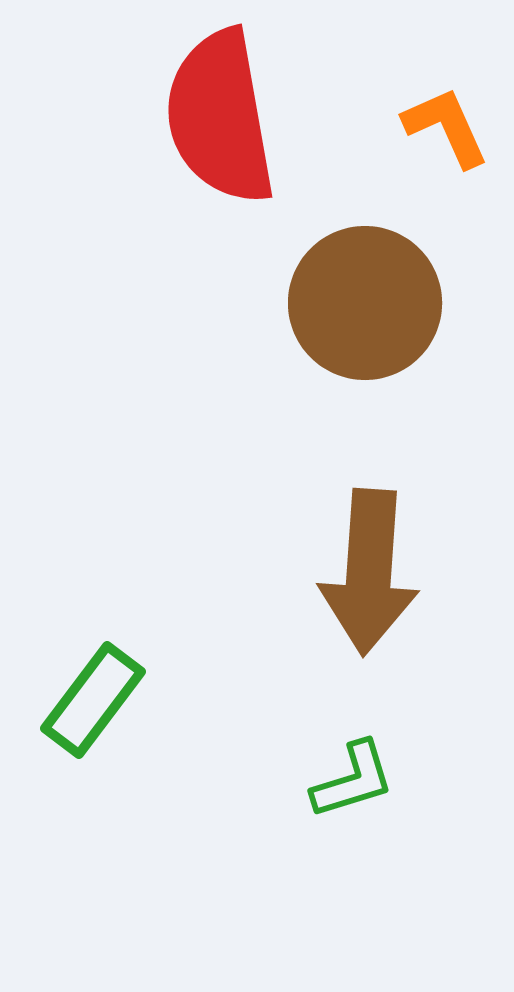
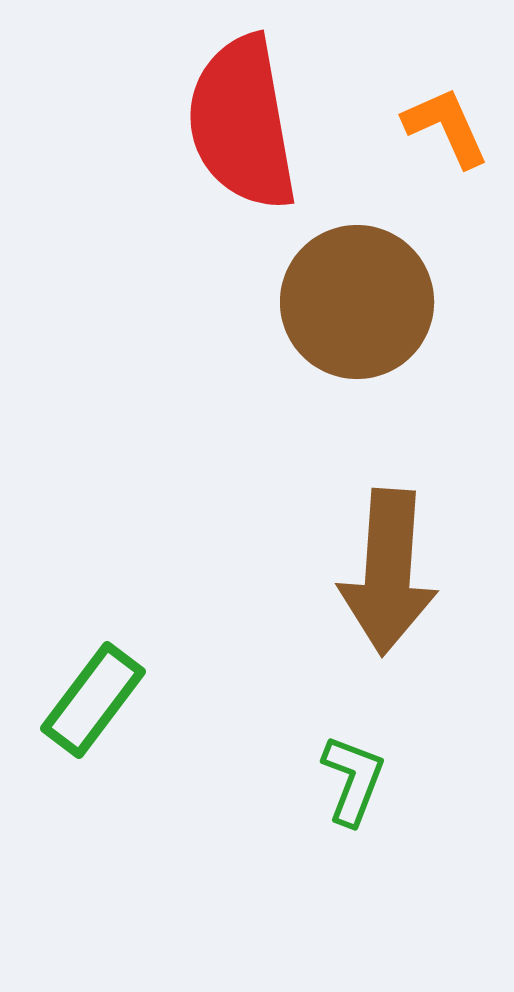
red semicircle: moved 22 px right, 6 px down
brown circle: moved 8 px left, 1 px up
brown arrow: moved 19 px right
green L-shape: rotated 52 degrees counterclockwise
